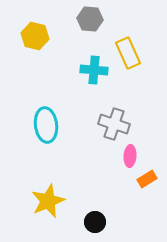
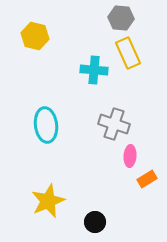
gray hexagon: moved 31 px right, 1 px up
